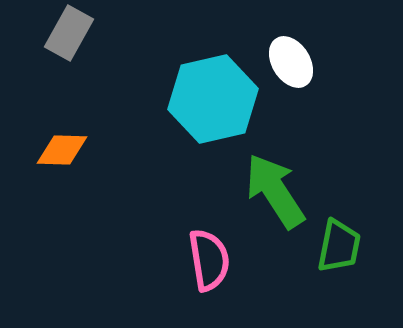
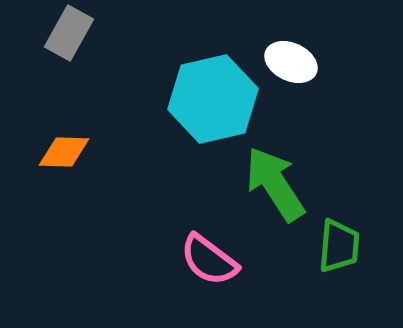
white ellipse: rotated 33 degrees counterclockwise
orange diamond: moved 2 px right, 2 px down
green arrow: moved 7 px up
green trapezoid: rotated 6 degrees counterclockwise
pink semicircle: rotated 136 degrees clockwise
